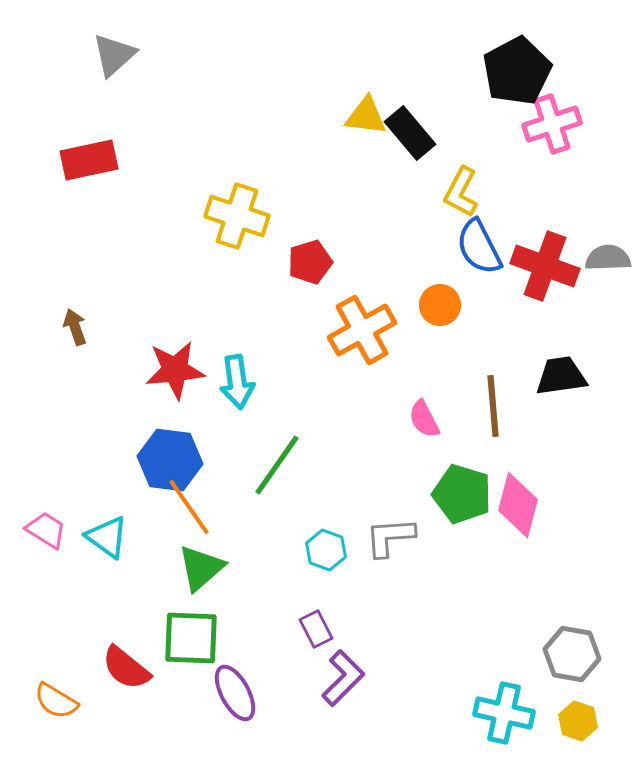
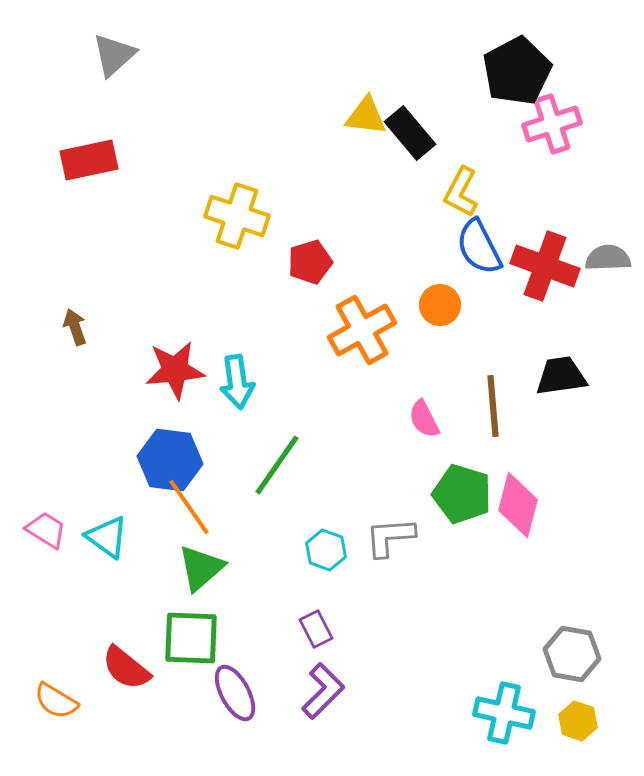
purple L-shape: moved 20 px left, 13 px down
